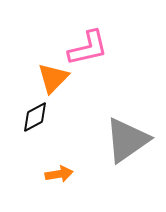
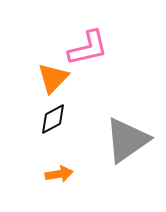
black diamond: moved 18 px right, 2 px down
